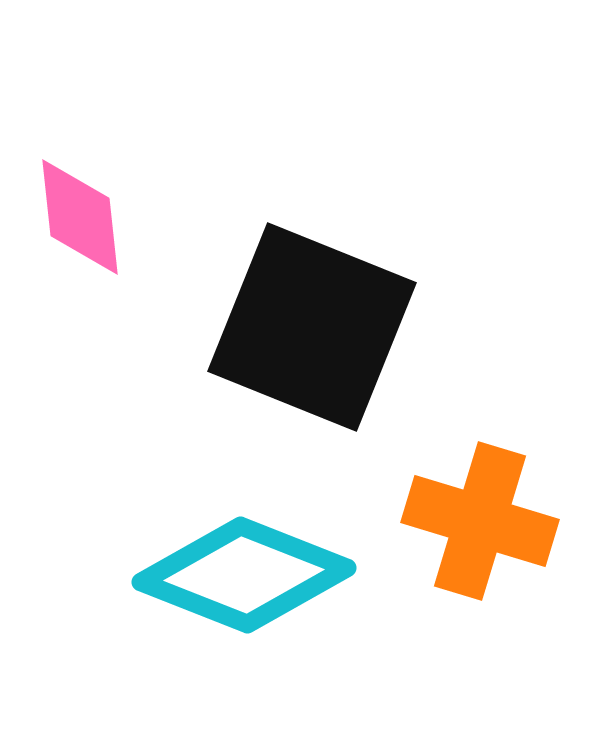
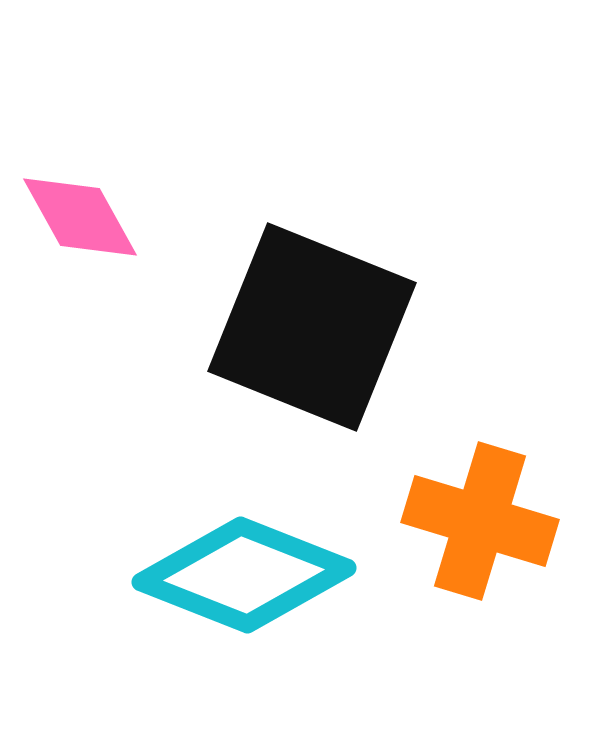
pink diamond: rotated 23 degrees counterclockwise
